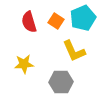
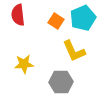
red semicircle: moved 11 px left, 7 px up; rotated 10 degrees clockwise
